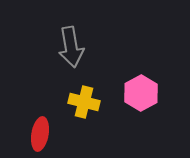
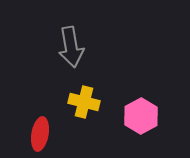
pink hexagon: moved 23 px down
